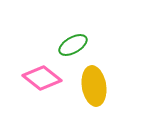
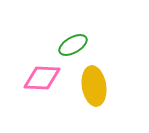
pink diamond: rotated 36 degrees counterclockwise
